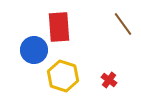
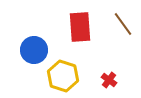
red rectangle: moved 21 px right
